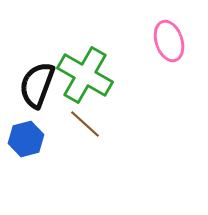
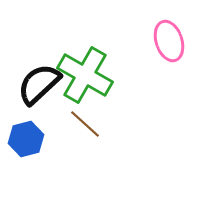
black semicircle: moved 2 px right, 1 px up; rotated 27 degrees clockwise
